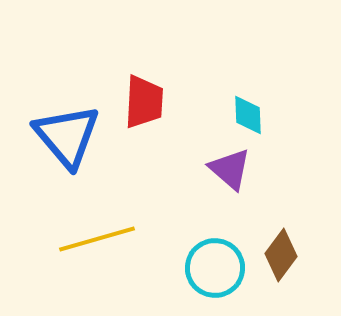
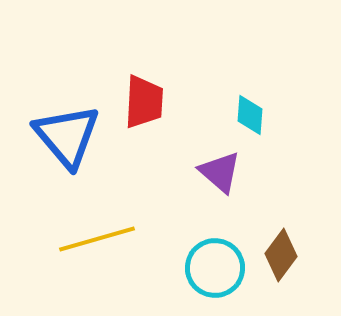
cyan diamond: moved 2 px right; rotated 6 degrees clockwise
purple triangle: moved 10 px left, 3 px down
